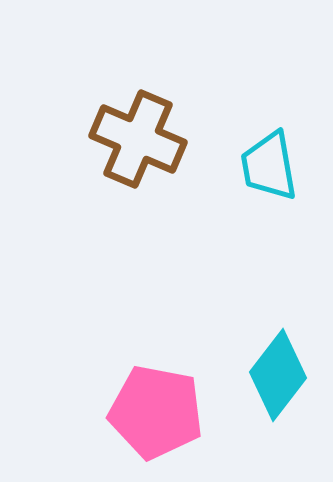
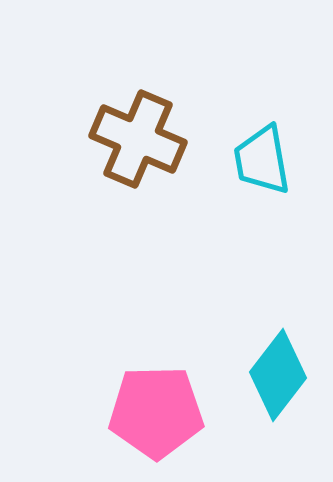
cyan trapezoid: moved 7 px left, 6 px up
pink pentagon: rotated 12 degrees counterclockwise
